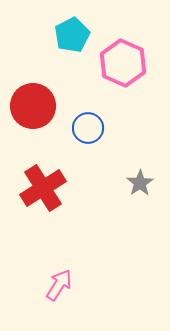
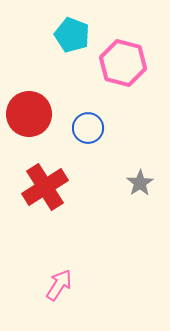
cyan pentagon: rotated 24 degrees counterclockwise
pink hexagon: rotated 9 degrees counterclockwise
red circle: moved 4 px left, 8 px down
red cross: moved 2 px right, 1 px up
